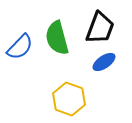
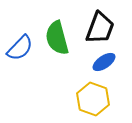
blue semicircle: moved 1 px down
yellow hexagon: moved 24 px right
